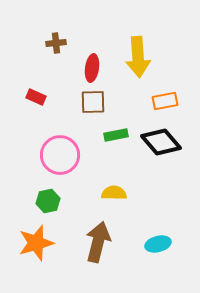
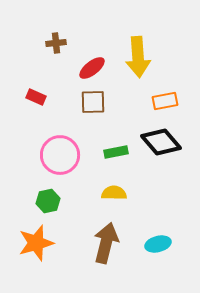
red ellipse: rotated 44 degrees clockwise
green rectangle: moved 17 px down
brown arrow: moved 8 px right, 1 px down
